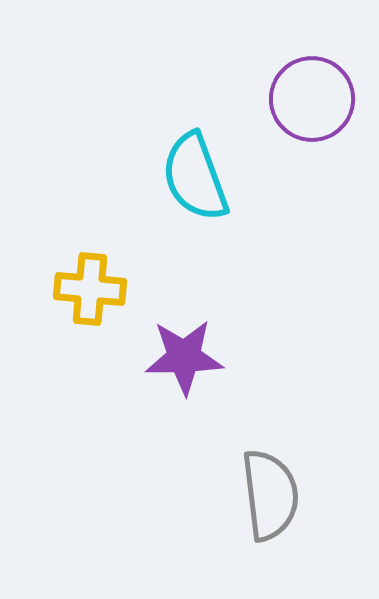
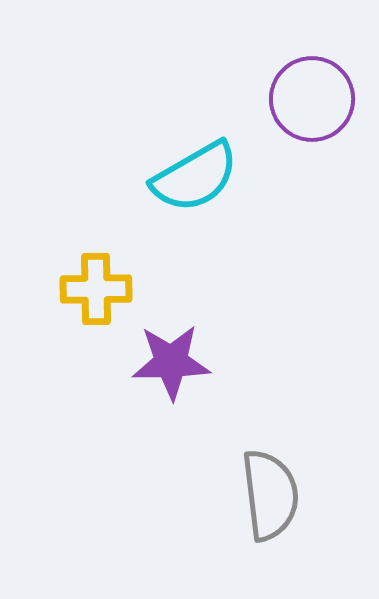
cyan semicircle: rotated 100 degrees counterclockwise
yellow cross: moved 6 px right; rotated 6 degrees counterclockwise
purple star: moved 13 px left, 5 px down
